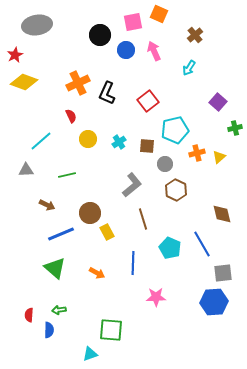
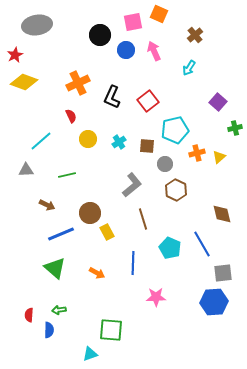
black L-shape at (107, 93): moved 5 px right, 4 px down
